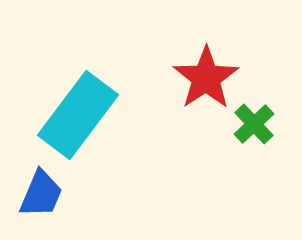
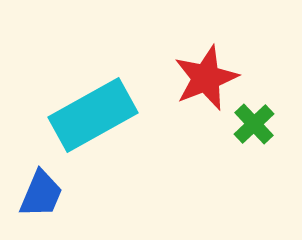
red star: rotated 12 degrees clockwise
cyan rectangle: moved 15 px right; rotated 24 degrees clockwise
